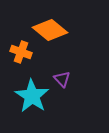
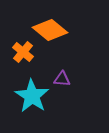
orange cross: moved 2 px right; rotated 20 degrees clockwise
purple triangle: rotated 42 degrees counterclockwise
